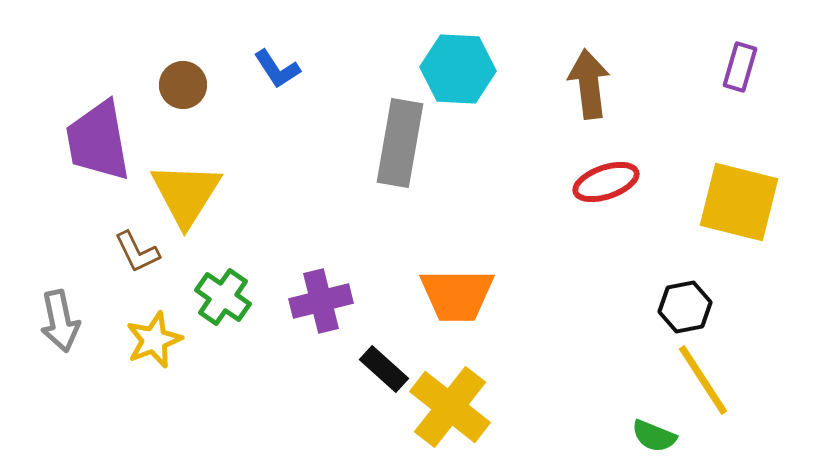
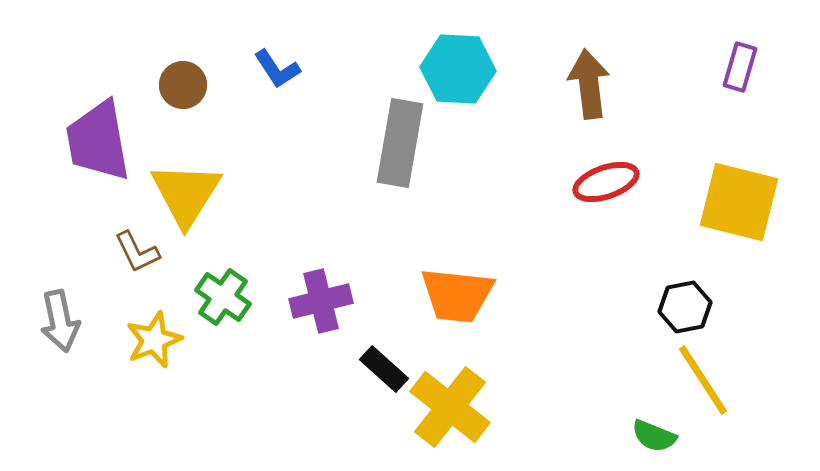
orange trapezoid: rotated 6 degrees clockwise
